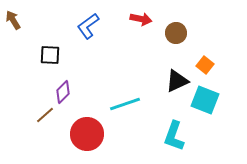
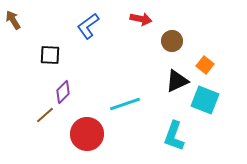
brown circle: moved 4 px left, 8 px down
